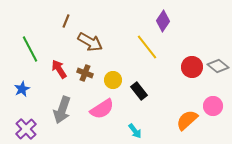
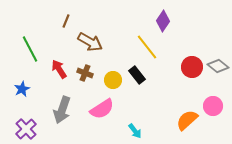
black rectangle: moved 2 px left, 16 px up
